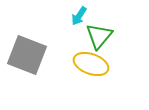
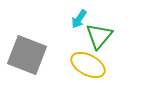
cyan arrow: moved 3 px down
yellow ellipse: moved 3 px left, 1 px down; rotated 8 degrees clockwise
